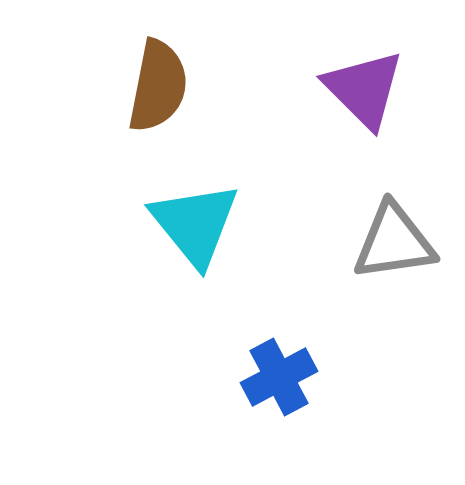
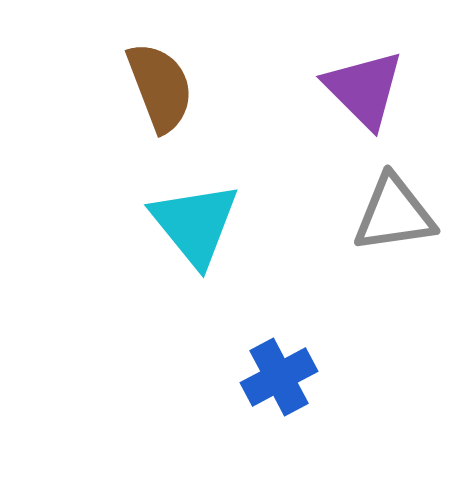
brown semicircle: moved 2 px right, 1 px down; rotated 32 degrees counterclockwise
gray triangle: moved 28 px up
